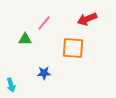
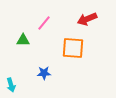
green triangle: moved 2 px left, 1 px down
